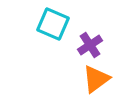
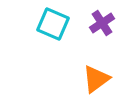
purple cross: moved 12 px right, 22 px up
